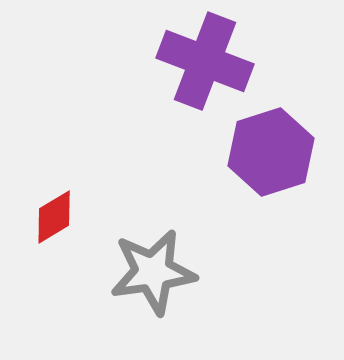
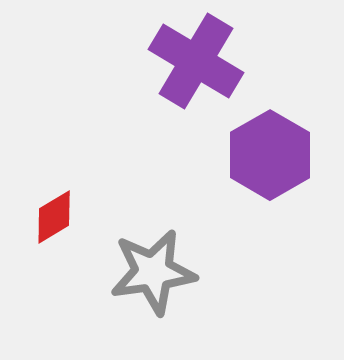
purple cross: moved 9 px left; rotated 10 degrees clockwise
purple hexagon: moved 1 px left, 3 px down; rotated 12 degrees counterclockwise
